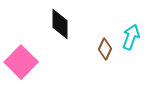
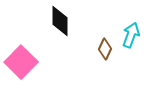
black diamond: moved 3 px up
cyan arrow: moved 2 px up
